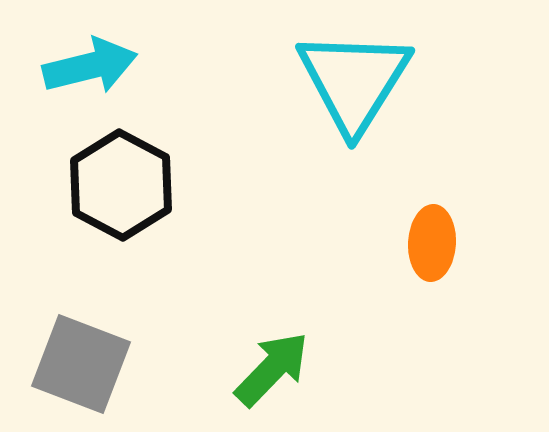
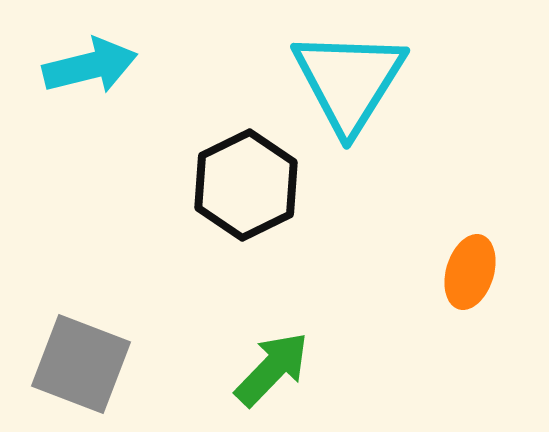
cyan triangle: moved 5 px left
black hexagon: moved 125 px right; rotated 6 degrees clockwise
orange ellipse: moved 38 px right, 29 px down; rotated 14 degrees clockwise
